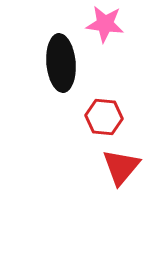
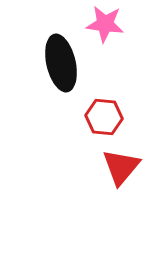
black ellipse: rotated 8 degrees counterclockwise
